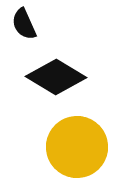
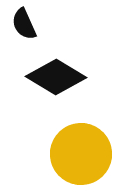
yellow circle: moved 4 px right, 7 px down
